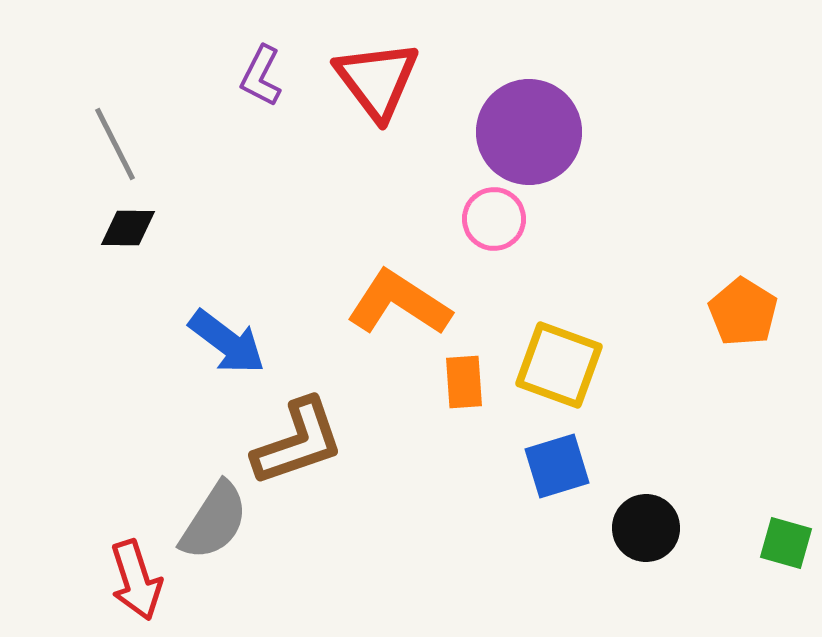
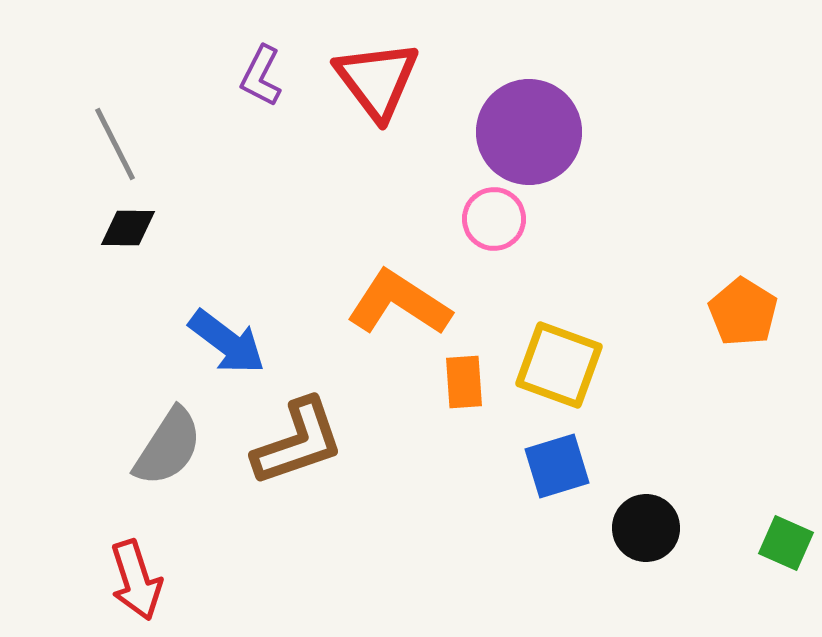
gray semicircle: moved 46 px left, 74 px up
green square: rotated 8 degrees clockwise
